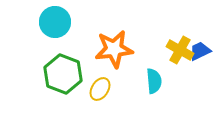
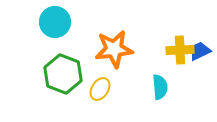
yellow cross: rotated 32 degrees counterclockwise
cyan semicircle: moved 6 px right, 6 px down
